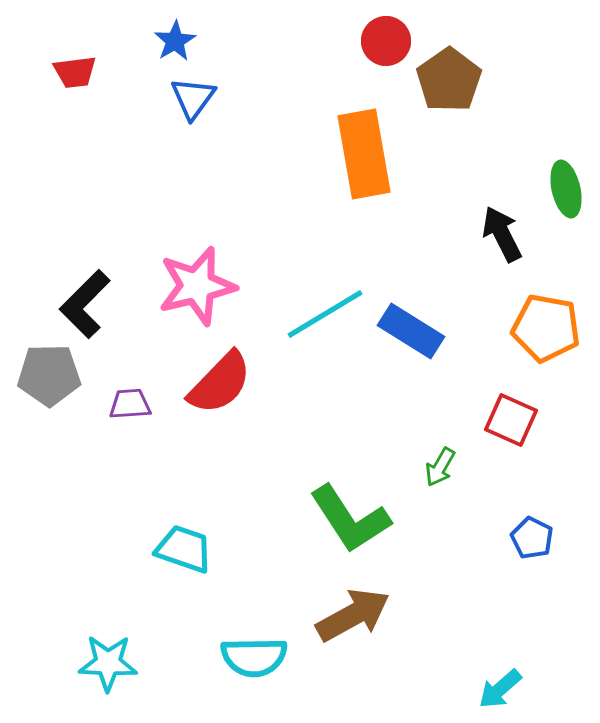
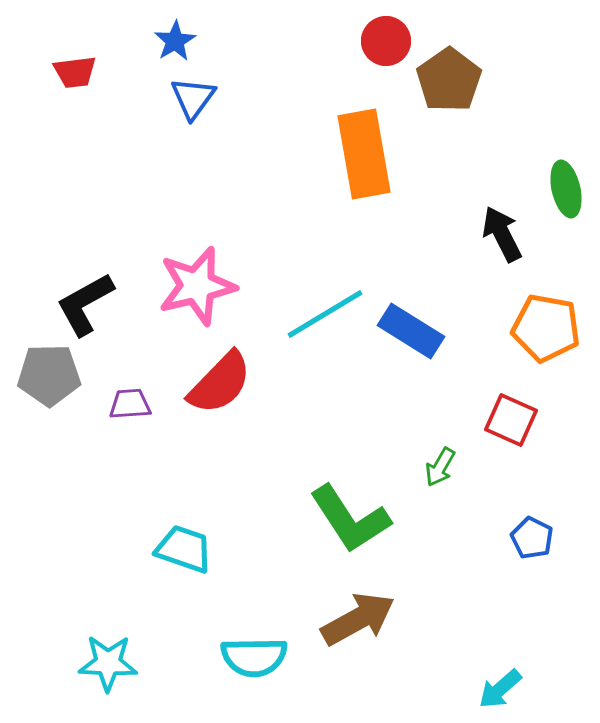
black L-shape: rotated 16 degrees clockwise
brown arrow: moved 5 px right, 4 px down
